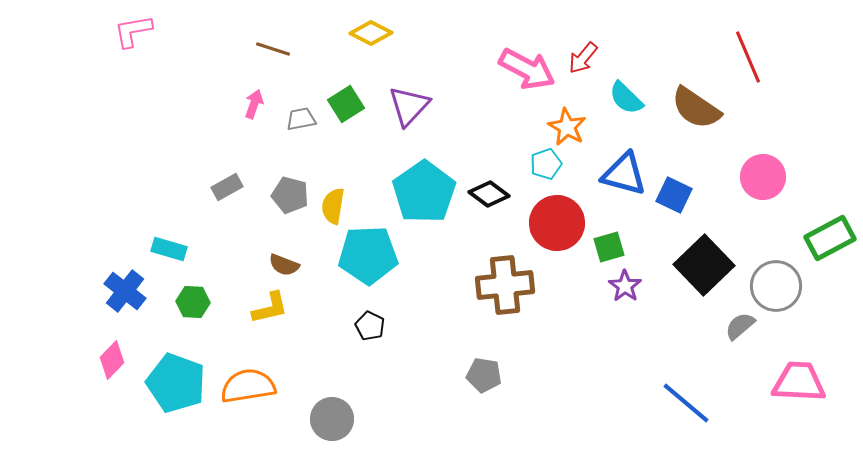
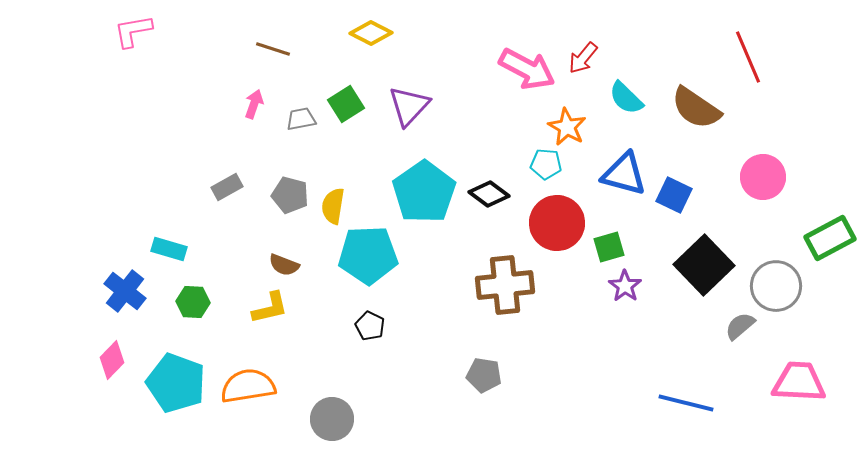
cyan pentagon at (546, 164): rotated 24 degrees clockwise
blue line at (686, 403): rotated 26 degrees counterclockwise
